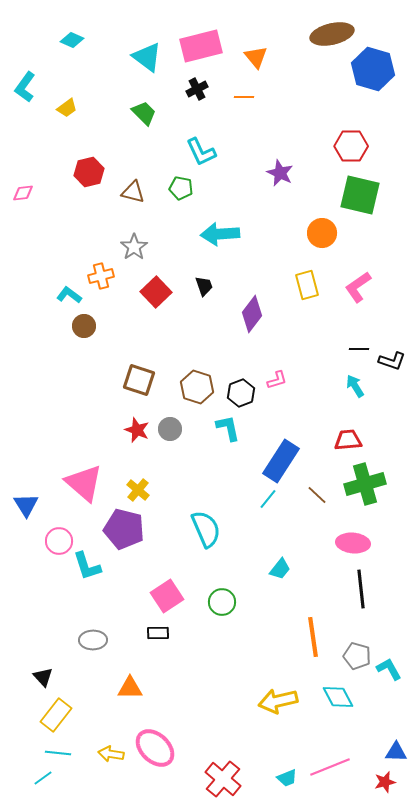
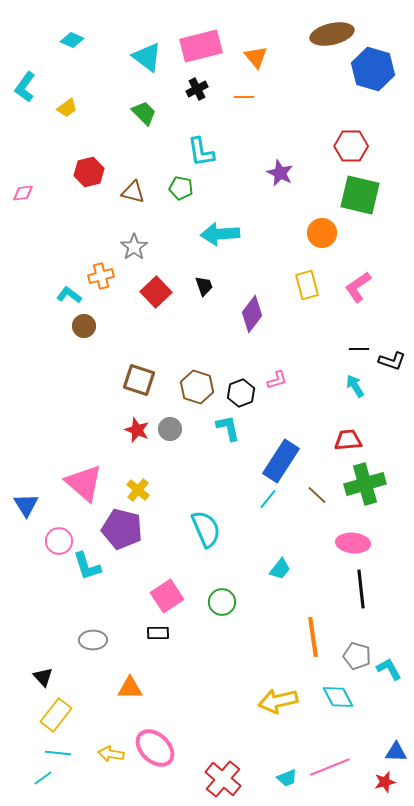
cyan L-shape at (201, 152): rotated 16 degrees clockwise
purple pentagon at (124, 529): moved 2 px left
